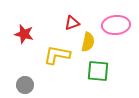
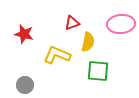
pink ellipse: moved 5 px right, 1 px up
yellow L-shape: rotated 12 degrees clockwise
